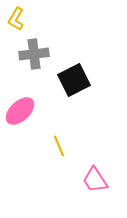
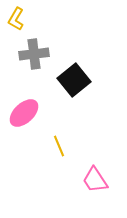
black square: rotated 12 degrees counterclockwise
pink ellipse: moved 4 px right, 2 px down
